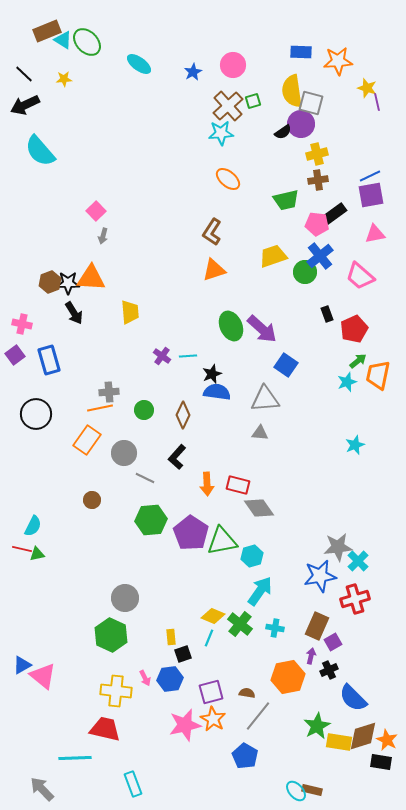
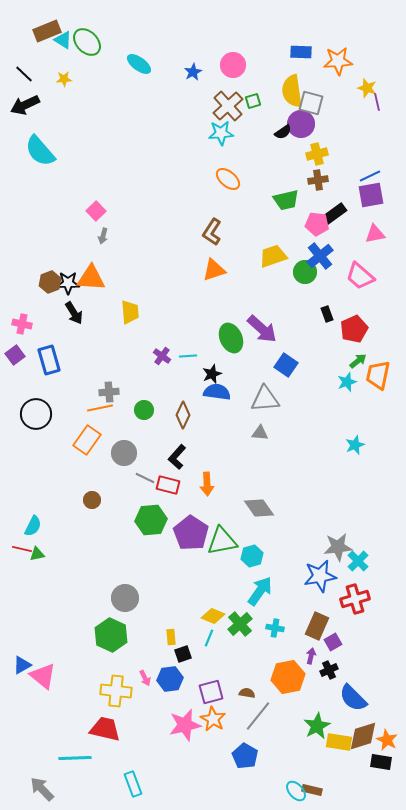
green ellipse at (231, 326): moved 12 px down
red rectangle at (238, 485): moved 70 px left
green cross at (240, 624): rotated 10 degrees clockwise
